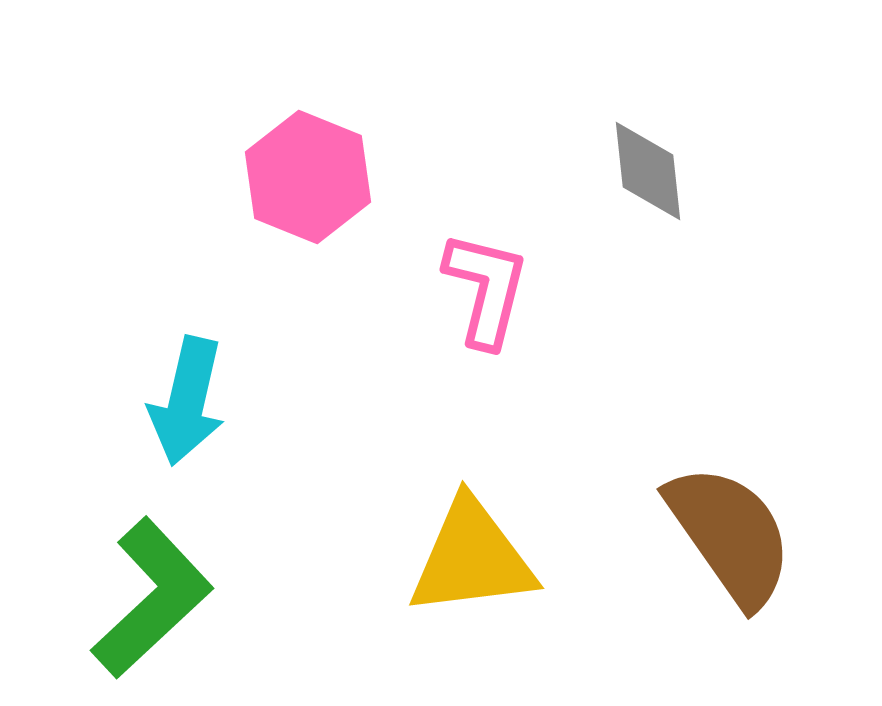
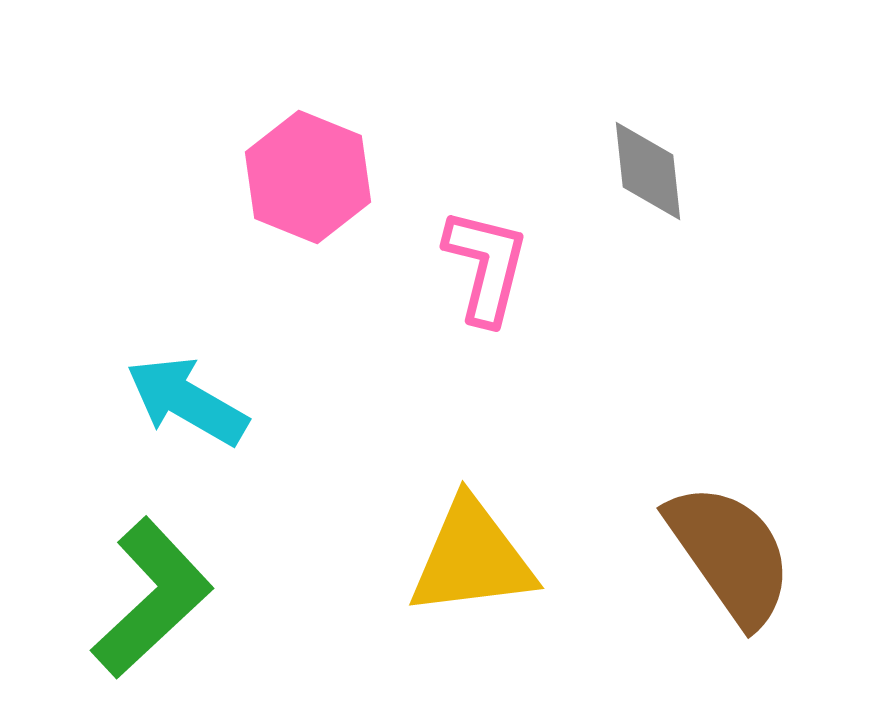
pink L-shape: moved 23 px up
cyan arrow: rotated 107 degrees clockwise
brown semicircle: moved 19 px down
